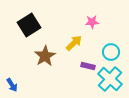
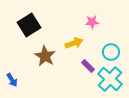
yellow arrow: rotated 24 degrees clockwise
brown star: rotated 10 degrees counterclockwise
purple rectangle: rotated 32 degrees clockwise
blue arrow: moved 5 px up
